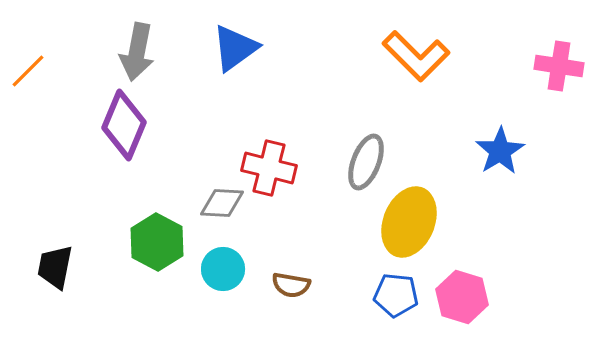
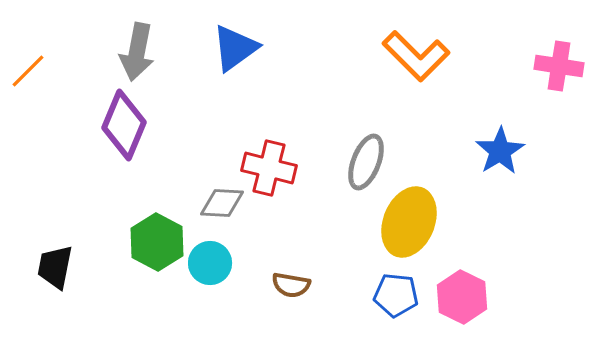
cyan circle: moved 13 px left, 6 px up
pink hexagon: rotated 9 degrees clockwise
